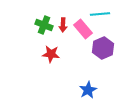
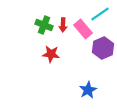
cyan line: rotated 30 degrees counterclockwise
